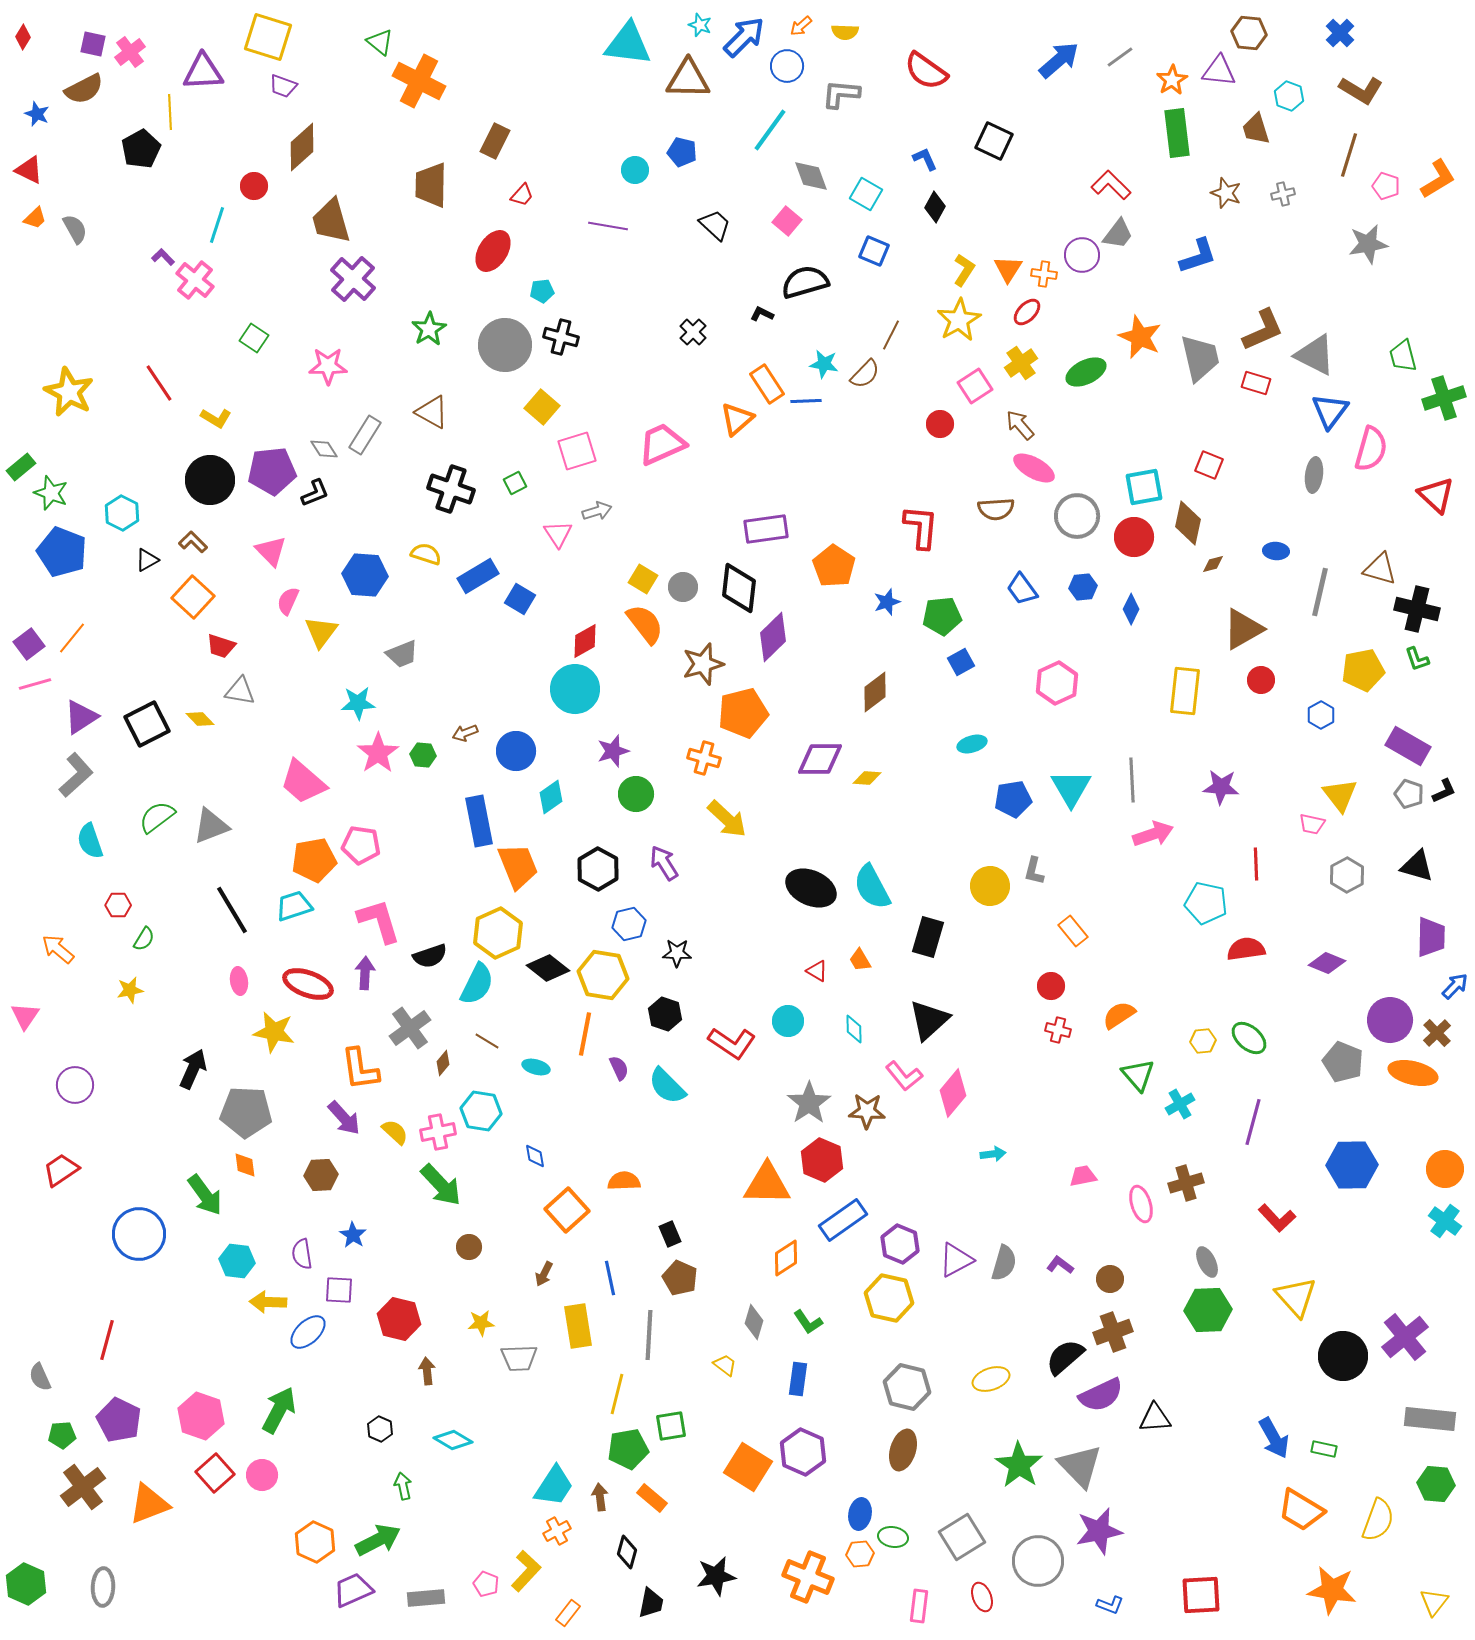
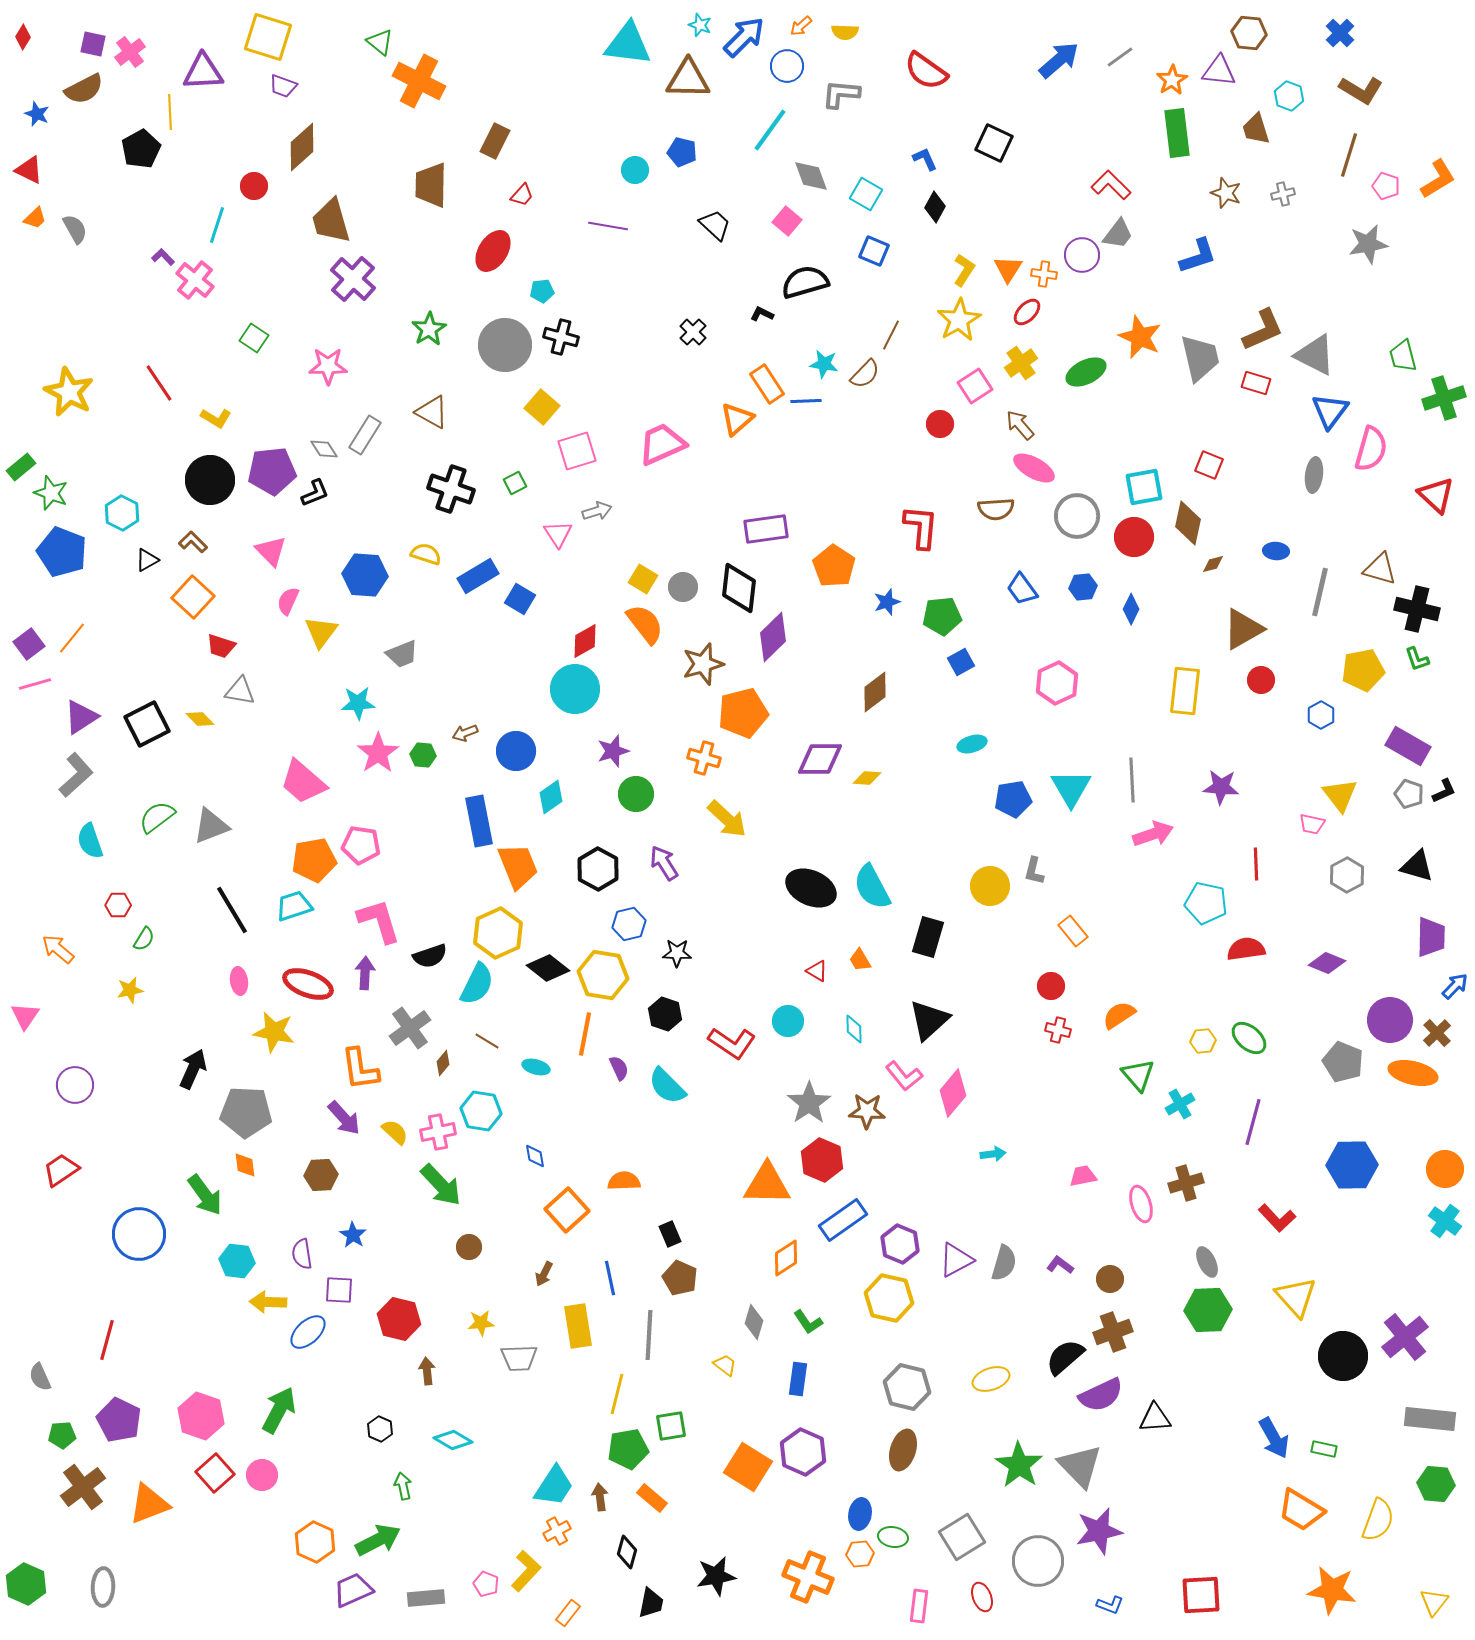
black square at (994, 141): moved 2 px down
